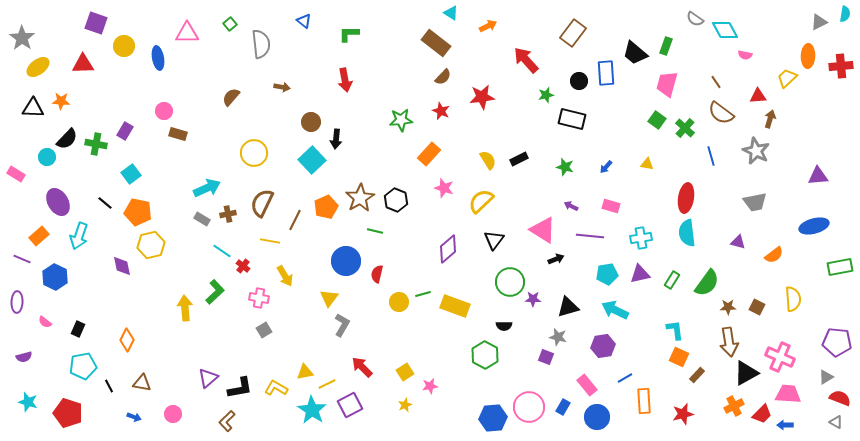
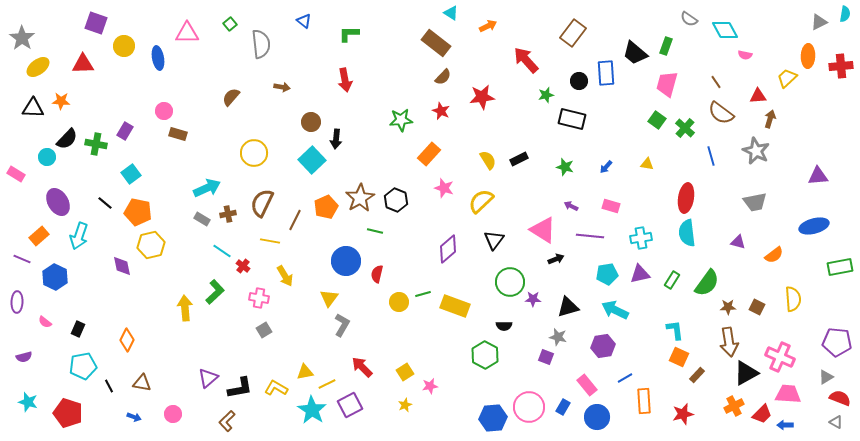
gray semicircle at (695, 19): moved 6 px left
